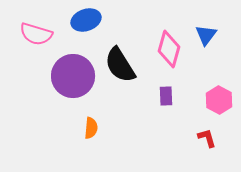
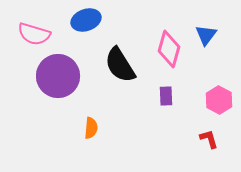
pink semicircle: moved 2 px left
purple circle: moved 15 px left
red L-shape: moved 2 px right, 1 px down
